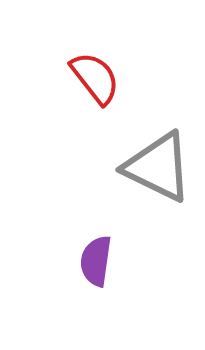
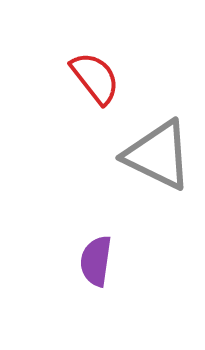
gray triangle: moved 12 px up
